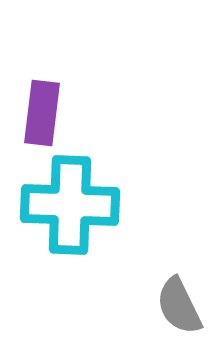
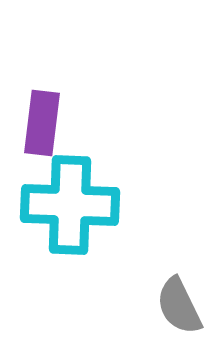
purple rectangle: moved 10 px down
